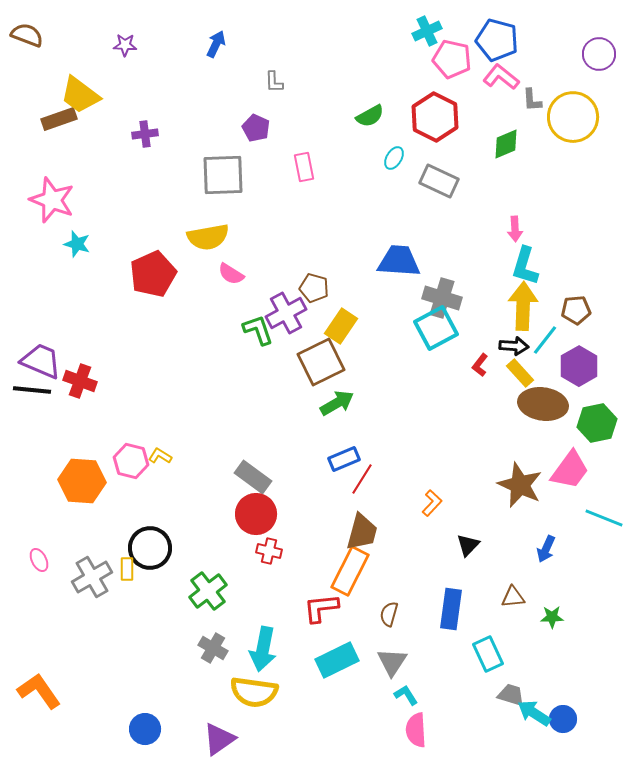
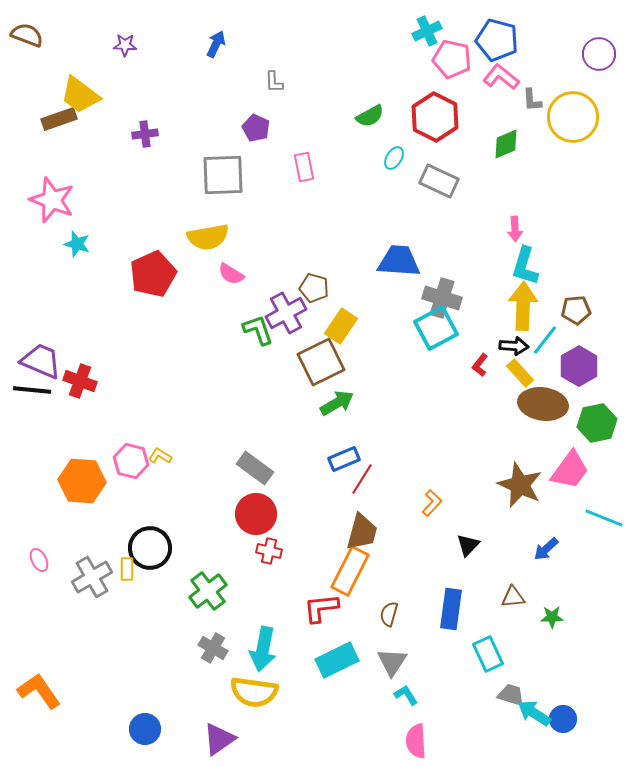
gray rectangle at (253, 477): moved 2 px right, 9 px up
blue arrow at (546, 549): rotated 24 degrees clockwise
pink semicircle at (416, 730): moved 11 px down
